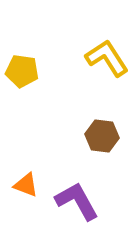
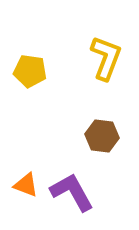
yellow L-shape: moved 1 px left; rotated 54 degrees clockwise
yellow pentagon: moved 8 px right
purple L-shape: moved 5 px left, 9 px up
